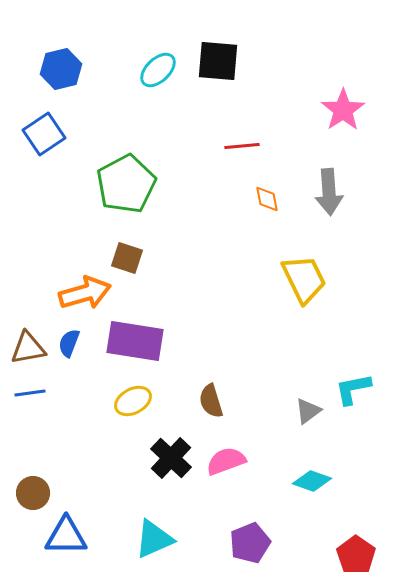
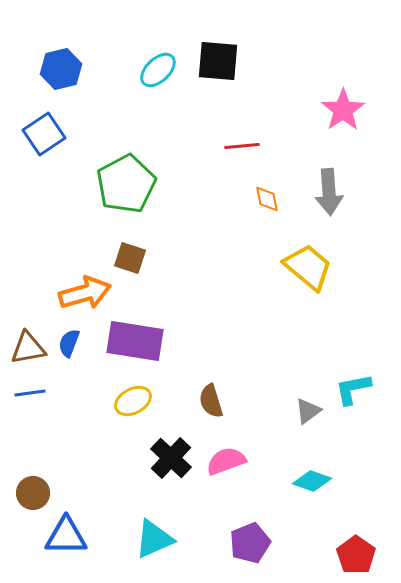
brown square: moved 3 px right
yellow trapezoid: moved 4 px right, 12 px up; rotated 24 degrees counterclockwise
